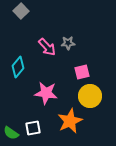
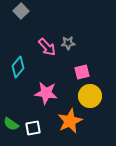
green semicircle: moved 9 px up
